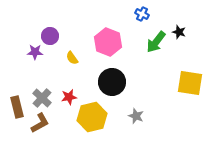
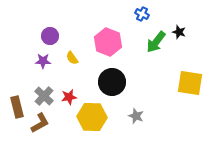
purple star: moved 8 px right, 9 px down
gray cross: moved 2 px right, 2 px up
yellow hexagon: rotated 16 degrees clockwise
